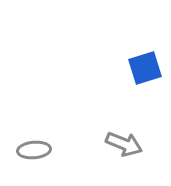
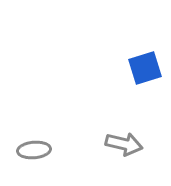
gray arrow: rotated 9 degrees counterclockwise
